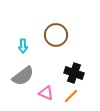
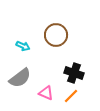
cyan arrow: rotated 64 degrees counterclockwise
gray semicircle: moved 3 px left, 2 px down
